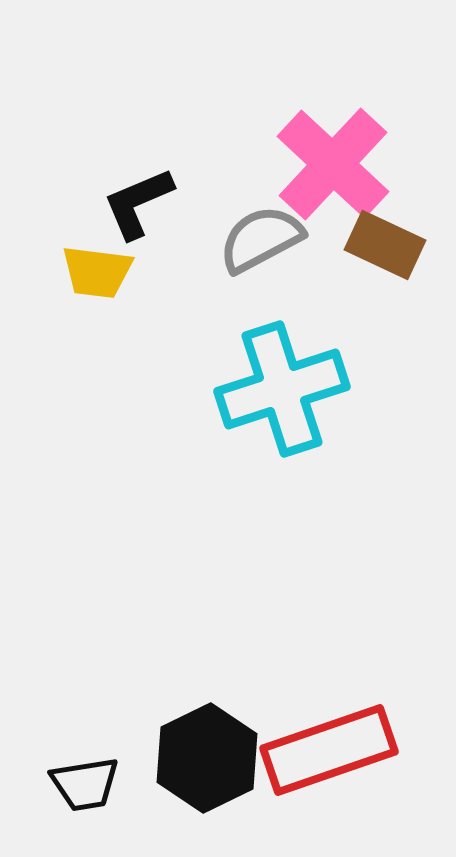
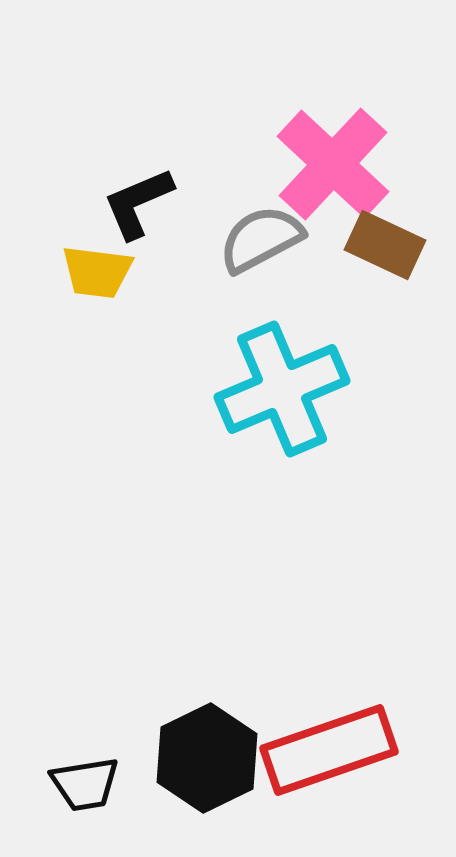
cyan cross: rotated 5 degrees counterclockwise
